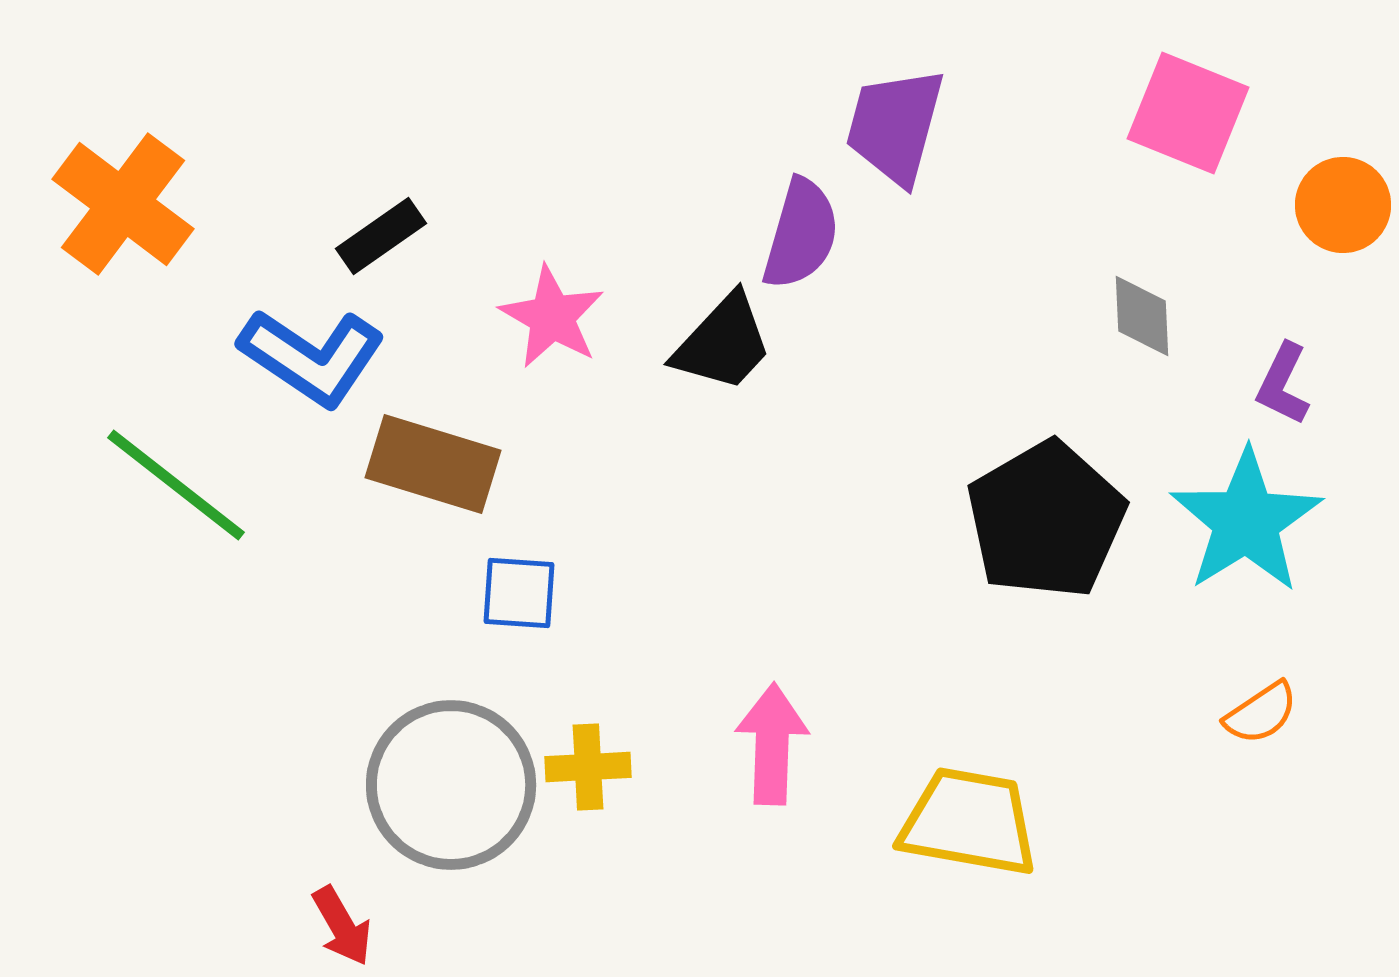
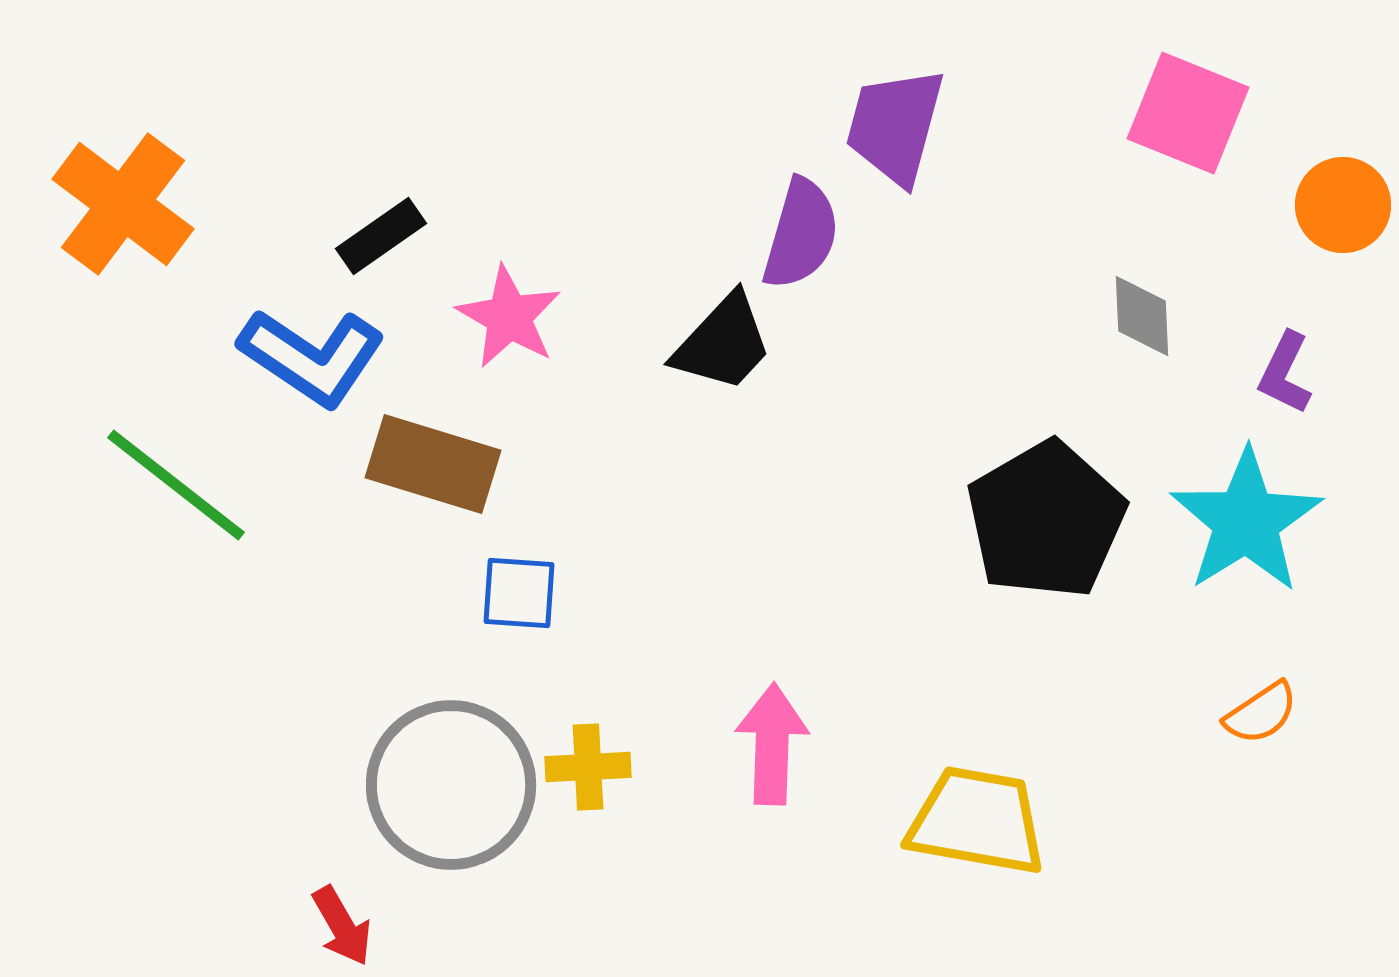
pink star: moved 43 px left
purple L-shape: moved 2 px right, 11 px up
yellow trapezoid: moved 8 px right, 1 px up
